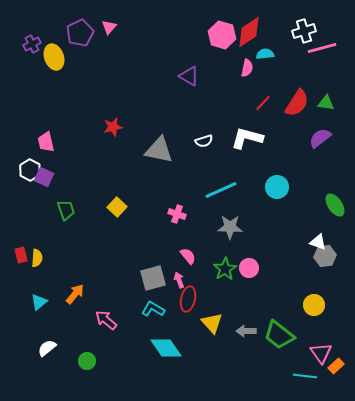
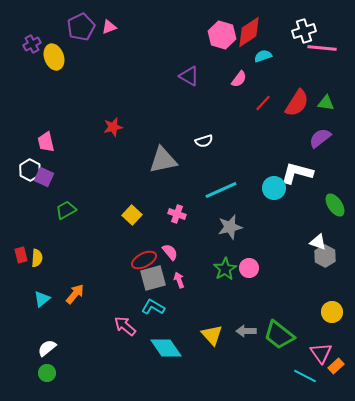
pink triangle at (109, 27): rotated 28 degrees clockwise
purple pentagon at (80, 33): moved 1 px right, 6 px up
pink line at (322, 48): rotated 20 degrees clockwise
cyan semicircle at (265, 54): moved 2 px left, 2 px down; rotated 12 degrees counterclockwise
pink semicircle at (247, 68): moved 8 px left, 11 px down; rotated 24 degrees clockwise
white L-shape at (247, 138): moved 50 px right, 35 px down
gray triangle at (159, 150): moved 4 px right, 10 px down; rotated 24 degrees counterclockwise
cyan circle at (277, 187): moved 3 px left, 1 px down
yellow square at (117, 207): moved 15 px right, 8 px down
green trapezoid at (66, 210): rotated 100 degrees counterclockwise
gray star at (230, 227): rotated 15 degrees counterclockwise
pink semicircle at (188, 256): moved 18 px left, 4 px up
gray hexagon at (325, 256): rotated 25 degrees counterclockwise
red ellipse at (188, 299): moved 44 px left, 39 px up; rotated 50 degrees clockwise
cyan triangle at (39, 302): moved 3 px right, 3 px up
yellow circle at (314, 305): moved 18 px right, 7 px down
cyan L-shape at (153, 309): moved 2 px up
pink arrow at (106, 320): moved 19 px right, 6 px down
yellow triangle at (212, 323): moved 12 px down
green circle at (87, 361): moved 40 px left, 12 px down
cyan line at (305, 376): rotated 20 degrees clockwise
